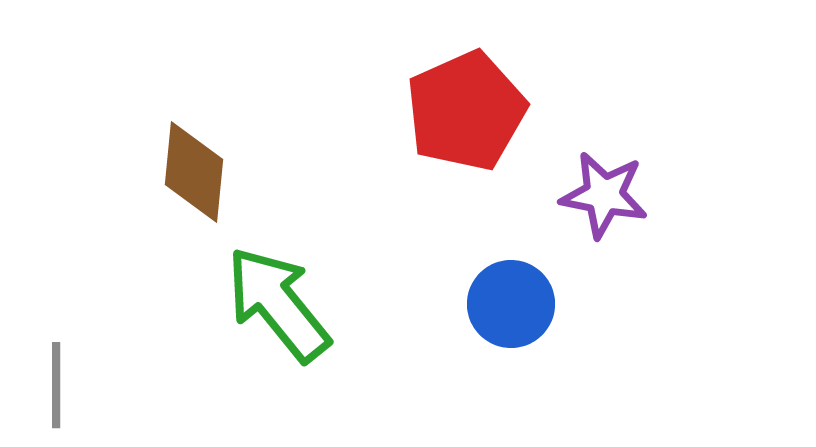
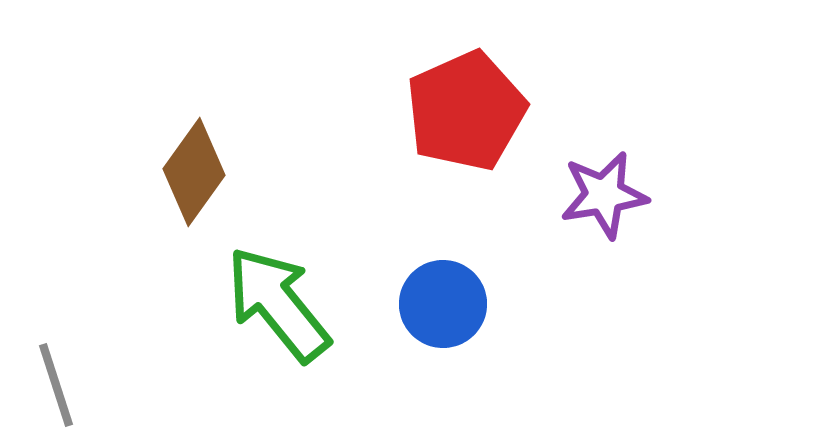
brown diamond: rotated 30 degrees clockwise
purple star: rotated 20 degrees counterclockwise
blue circle: moved 68 px left
gray line: rotated 18 degrees counterclockwise
